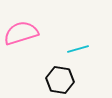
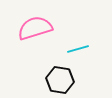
pink semicircle: moved 14 px right, 5 px up
